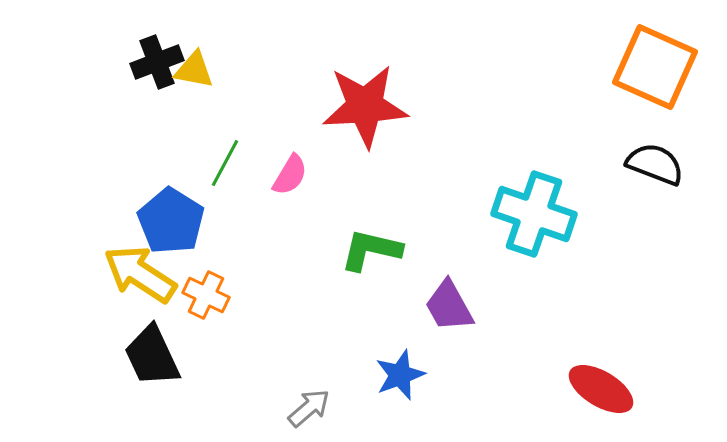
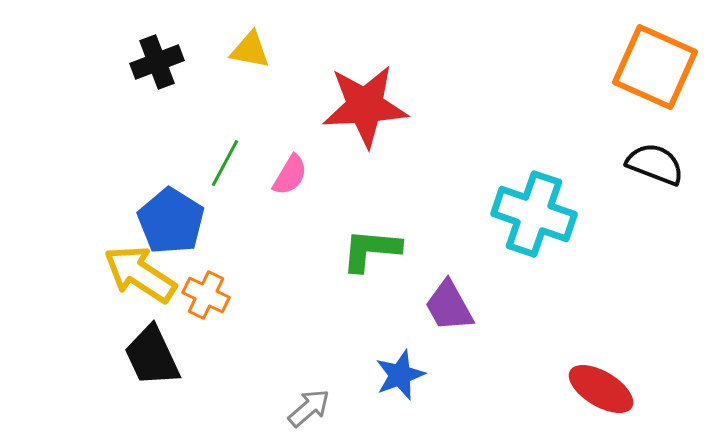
yellow triangle: moved 56 px right, 20 px up
green L-shape: rotated 8 degrees counterclockwise
